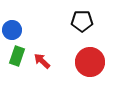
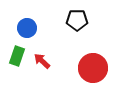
black pentagon: moved 5 px left, 1 px up
blue circle: moved 15 px right, 2 px up
red circle: moved 3 px right, 6 px down
